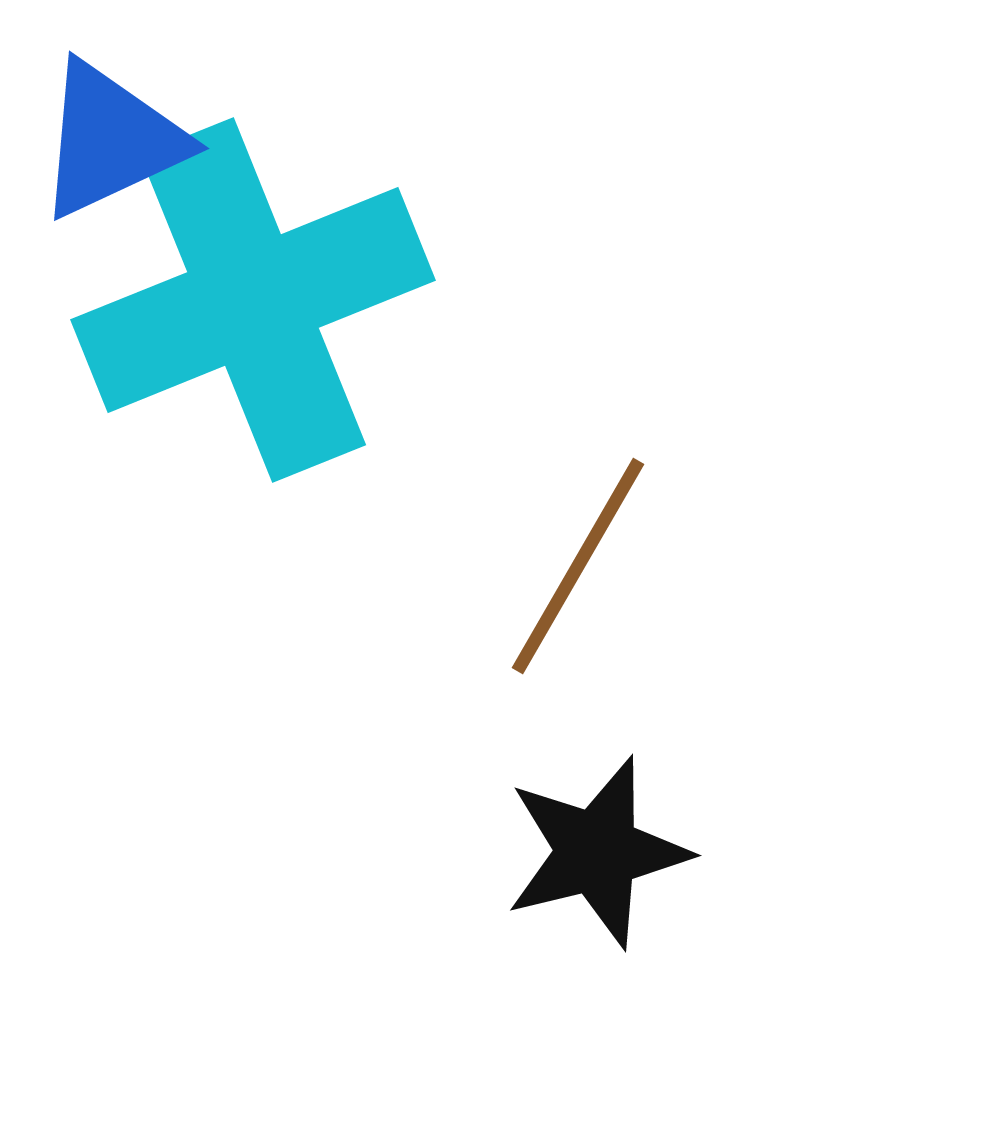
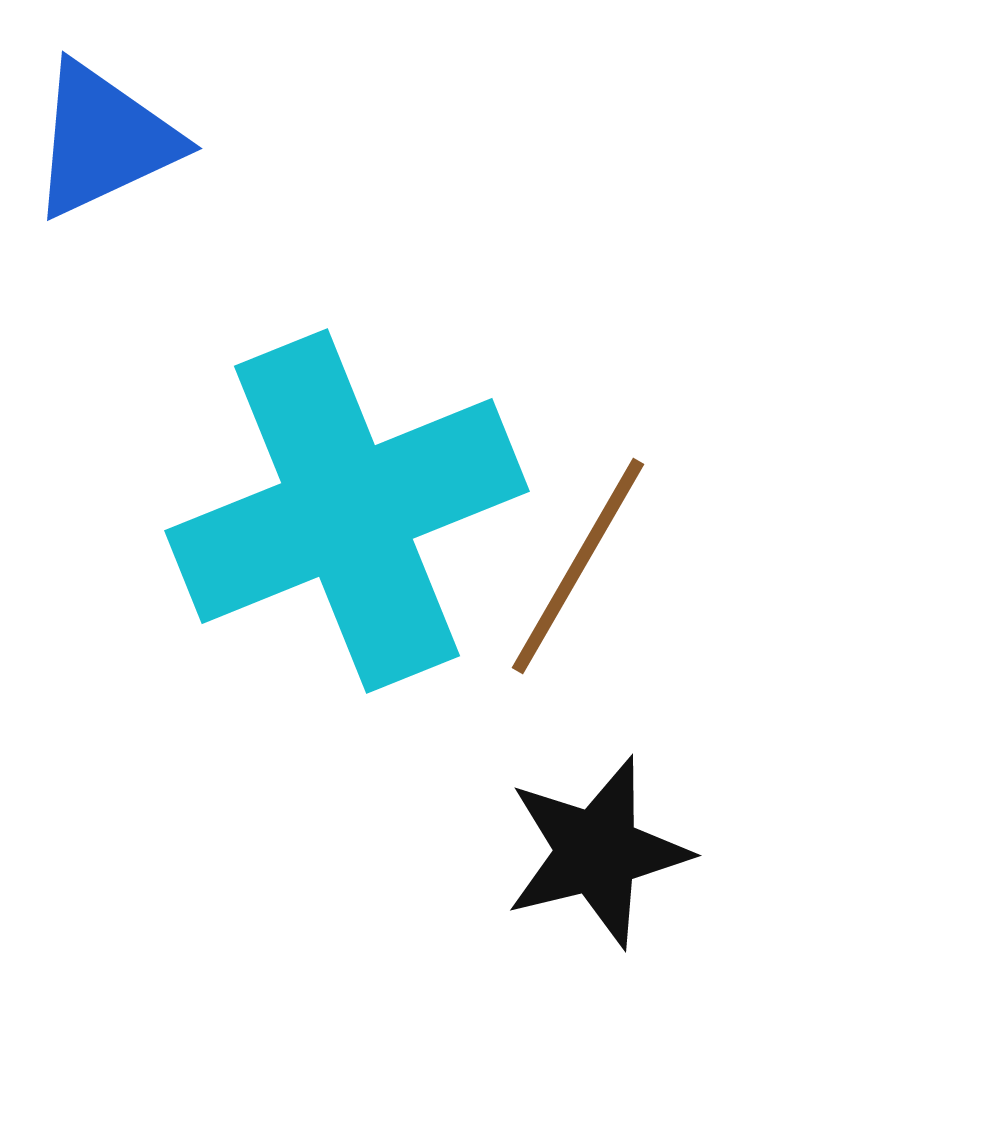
blue triangle: moved 7 px left
cyan cross: moved 94 px right, 211 px down
